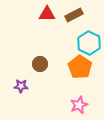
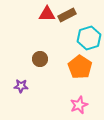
brown rectangle: moved 7 px left
cyan hexagon: moved 5 px up; rotated 15 degrees clockwise
brown circle: moved 5 px up
